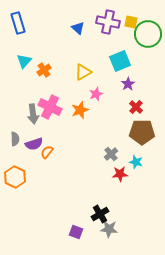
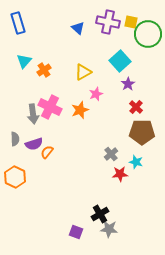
cyan square: rotated 20 degrees counterclockwise
